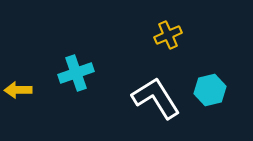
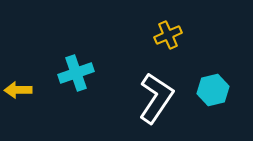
cyan hexagon: moved 3 px right
white L-shape: rotated 66 degrees clockwise
